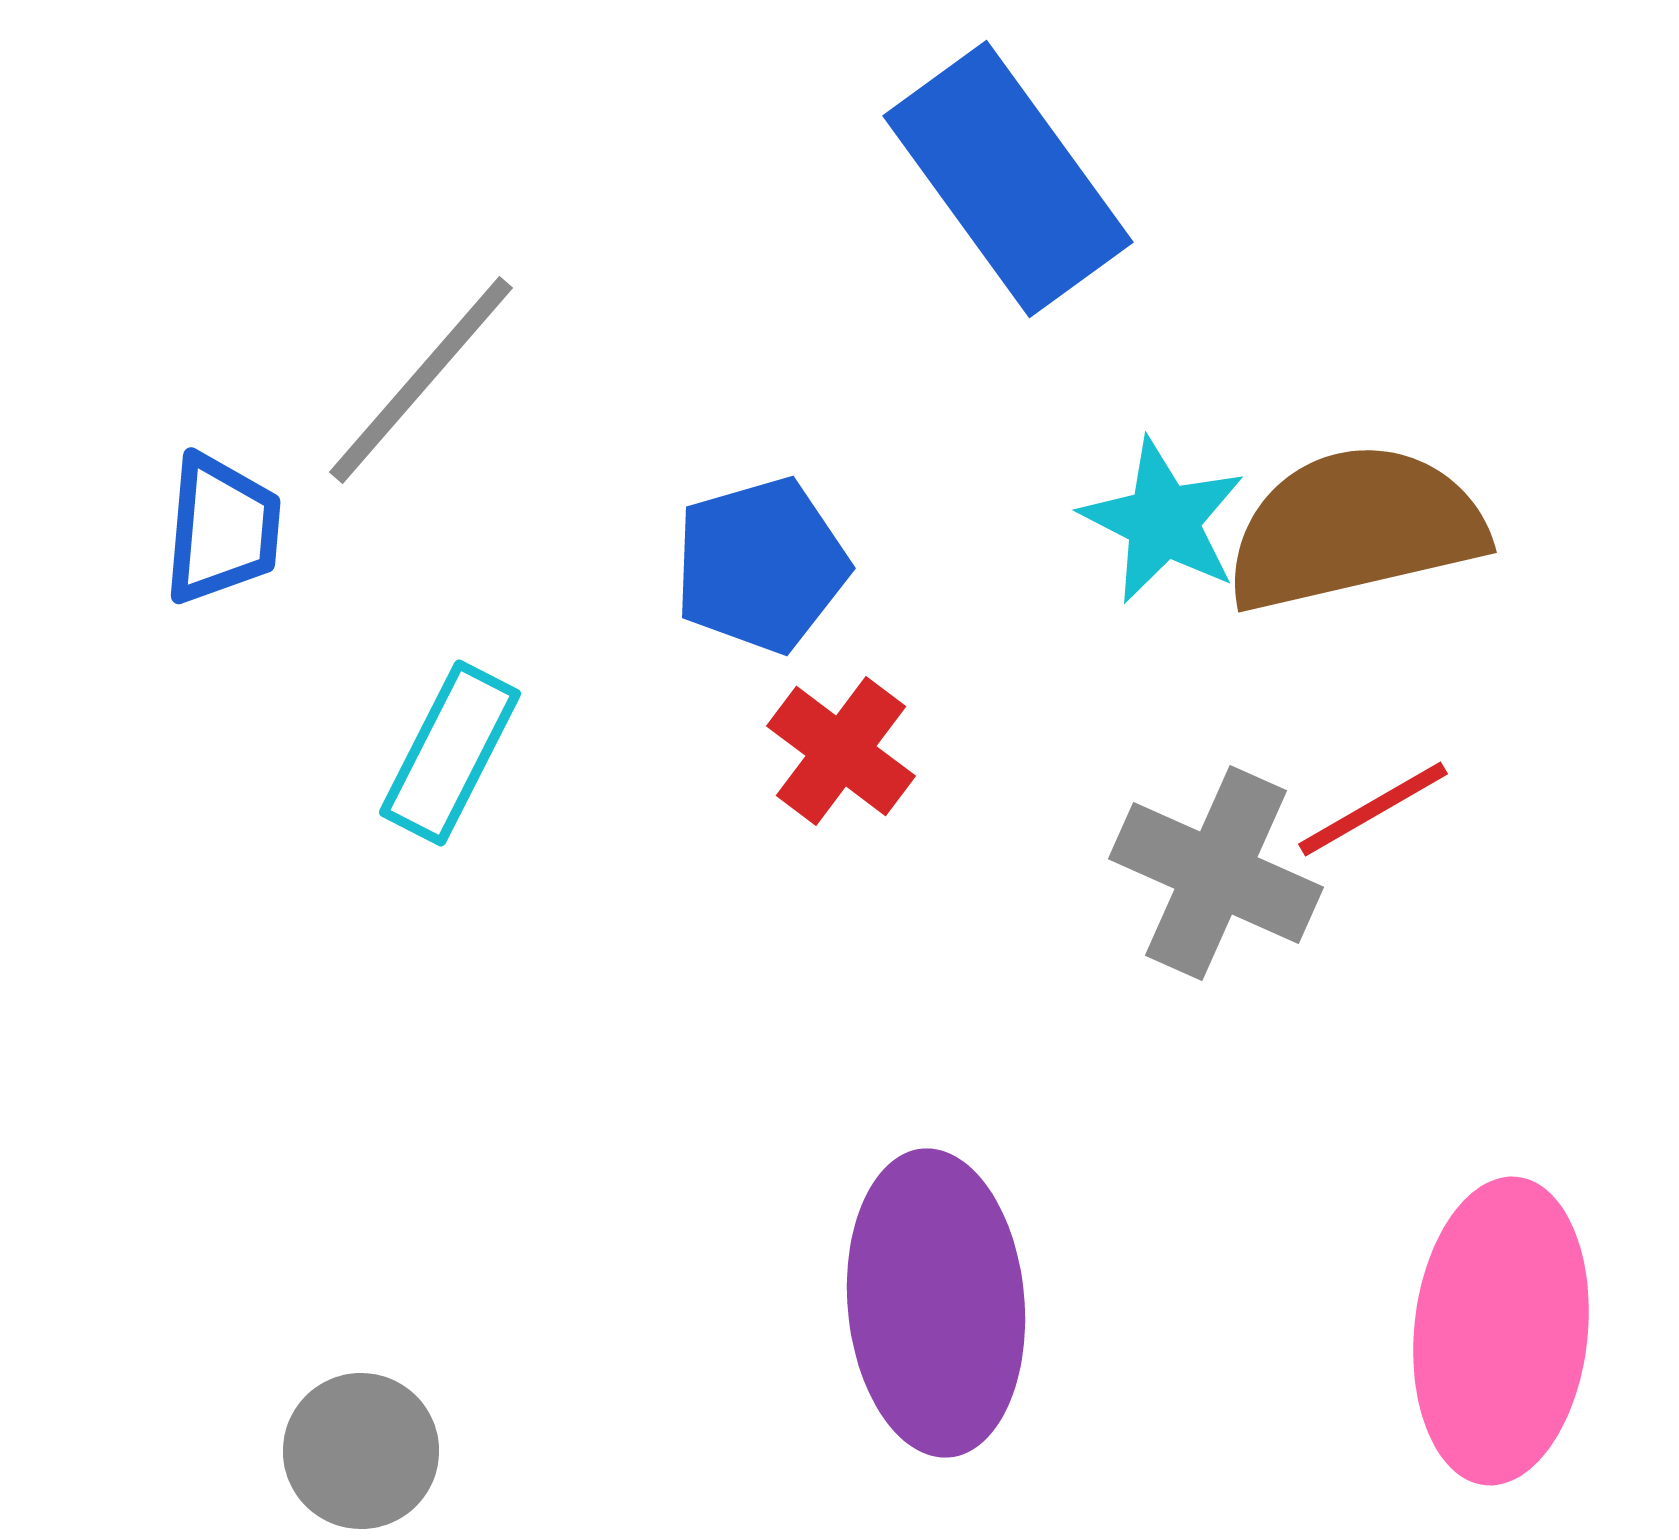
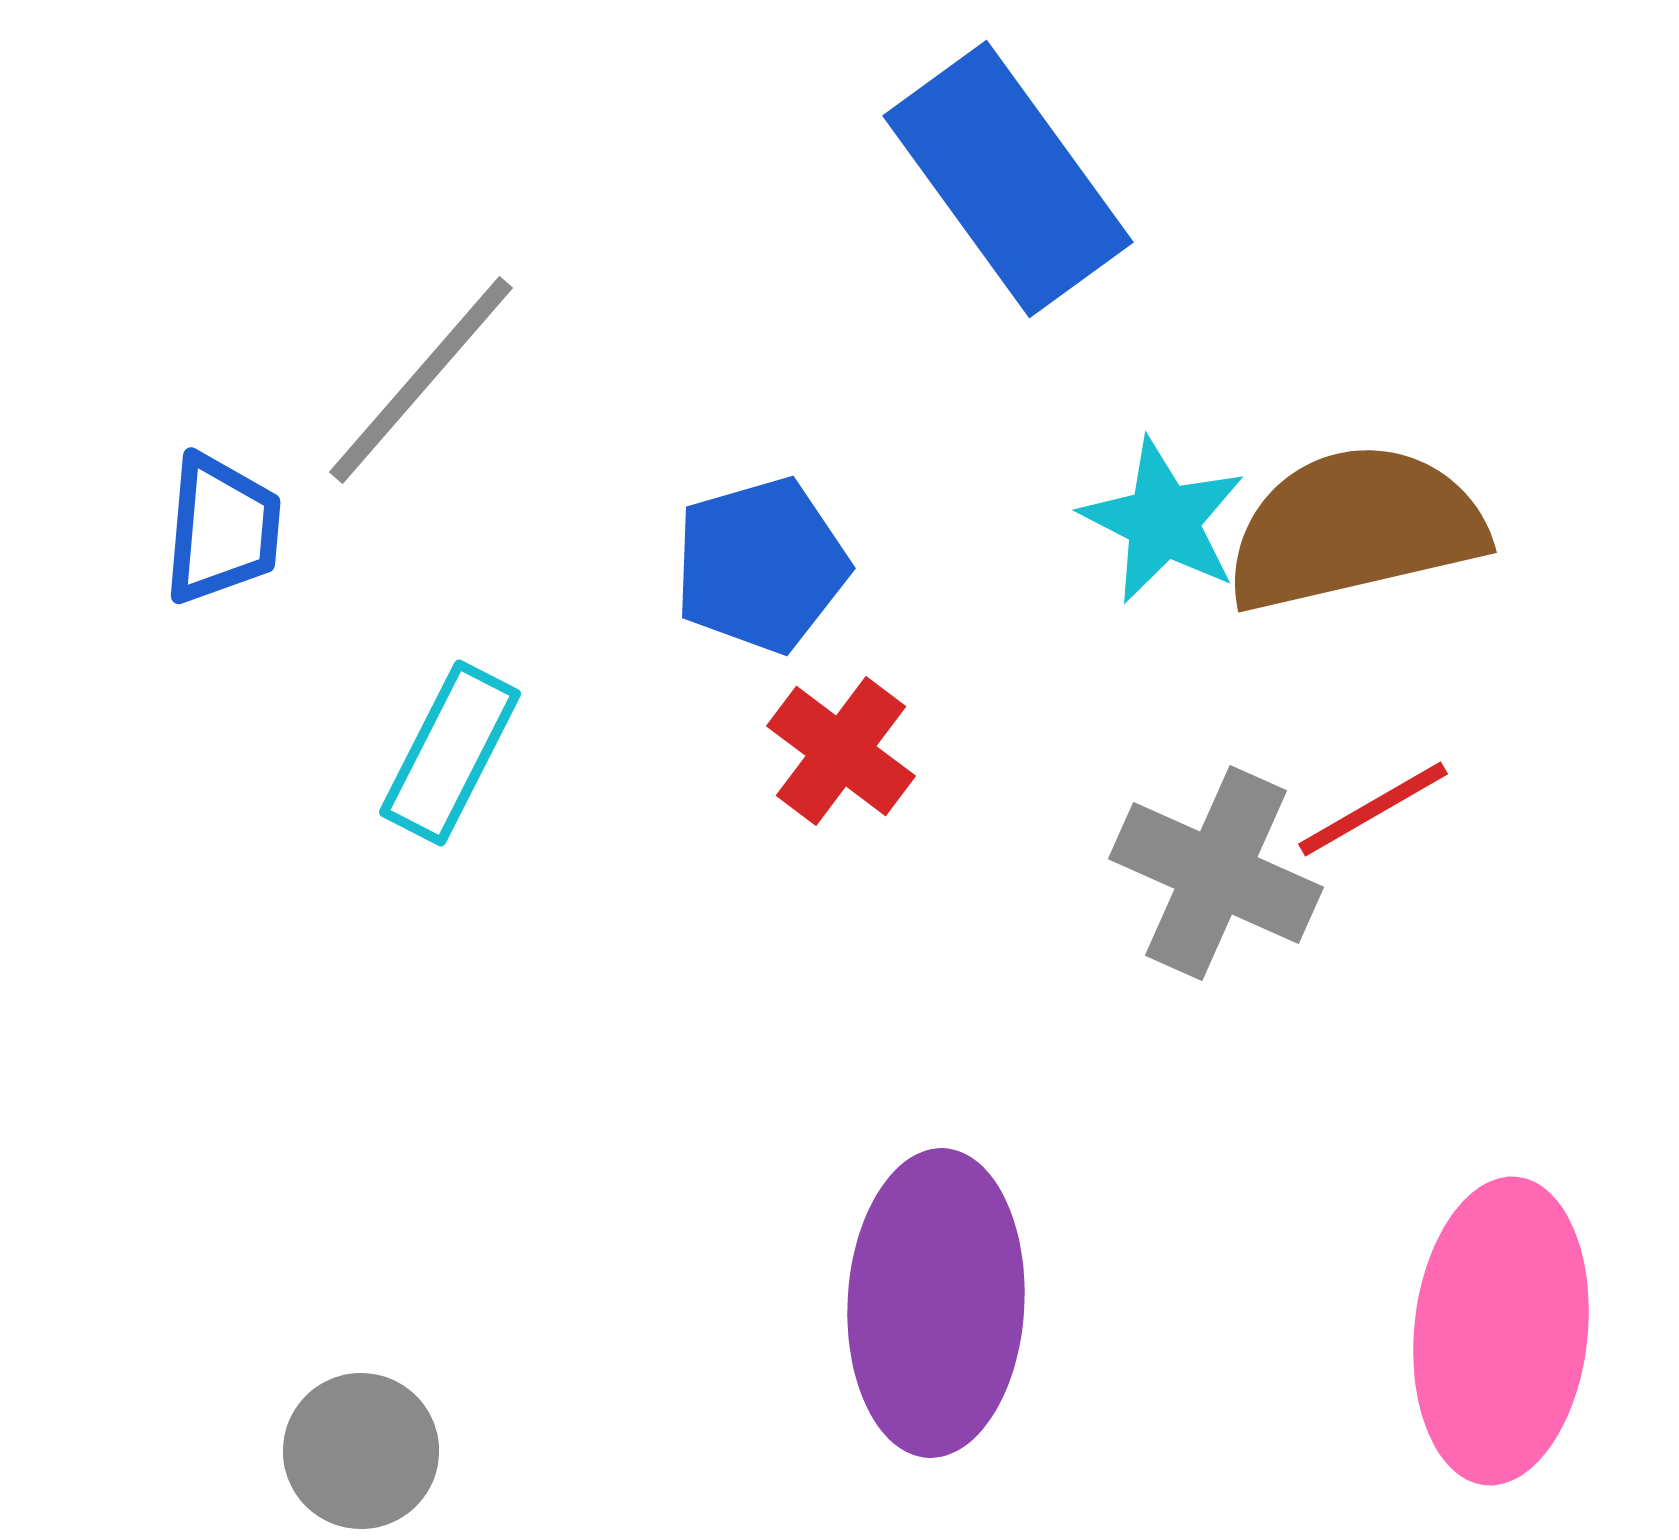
purple ellipse: rotated 8 degrees clockwise
